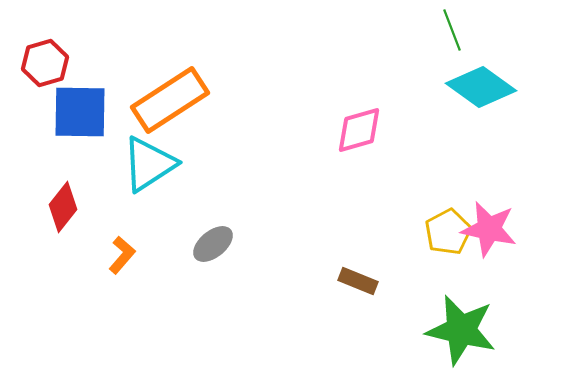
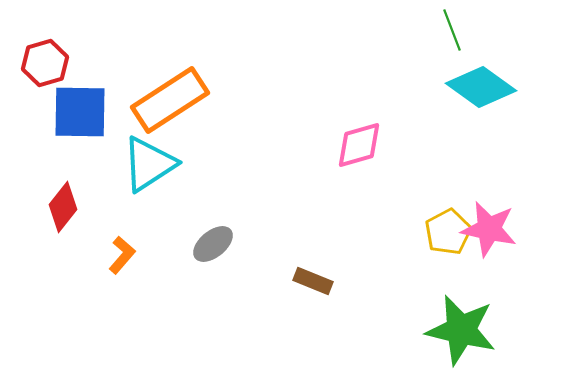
pink diamond: moved 15 px down
brown rectangle: moved 45 px left
